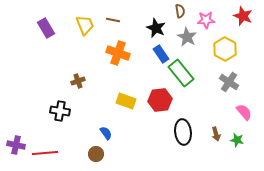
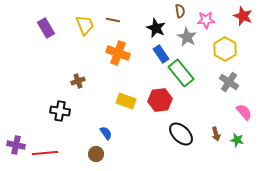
black ellipse: moved 2 px left, 2 px down; rotated 40 degrees counterclockwise
